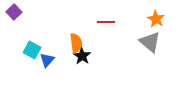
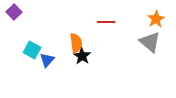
orange star: rotated 12 degrees clockwise
